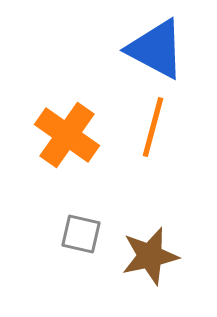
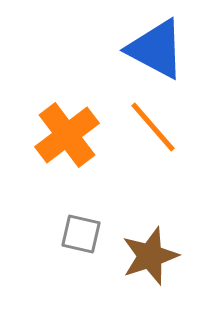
orange line: rotated 56 degrees counterclockwise
orange cross: rotated 18 degrees clockwise
brown star: rotated 6 degrees counterclockwise
